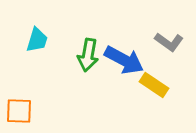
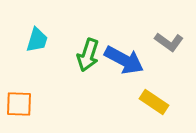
green arrow: rotated 8 degrees clockwise
yellow rectangle: moved 17 px down
orange square: moved 7 px up
